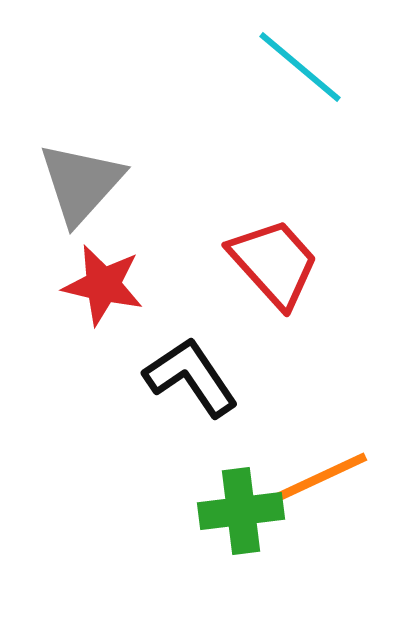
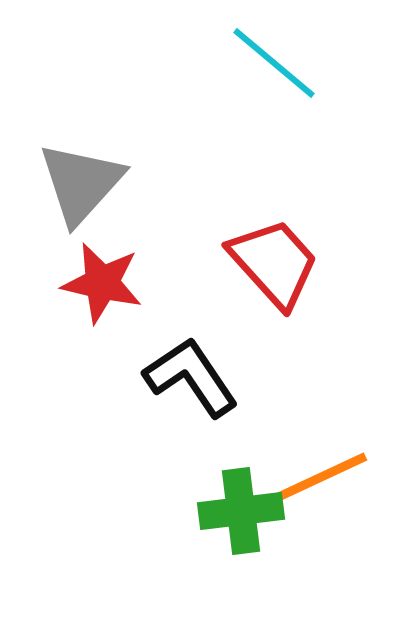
cyan line: moved 26 px left, 4 px up
red star: moved 1 px left, 2 px up
